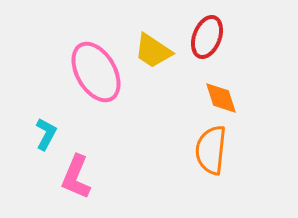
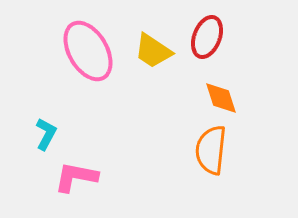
pink ellipse: moved 8 px left, 21 px up
pink L-shape: rotated 78 degrees clockwise
